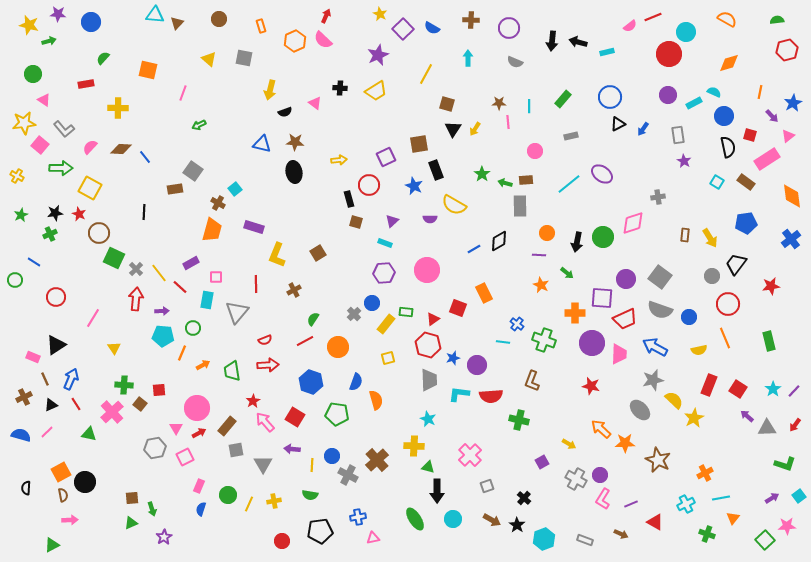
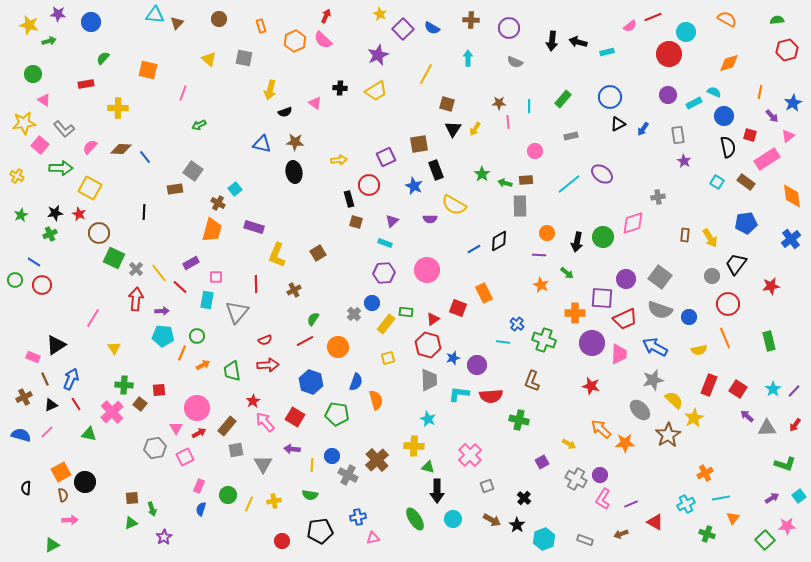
red circle at (56, 297): moved 14 px left, 12 px up
green circle at (193, 328): moved 4 px right, 8 px down
brown star at (658, 460): moved 10 px right, 25 px up; rotated 15 degrees clockwise
brown arrow at (621, 534): rotated 136 degrees clockwise
